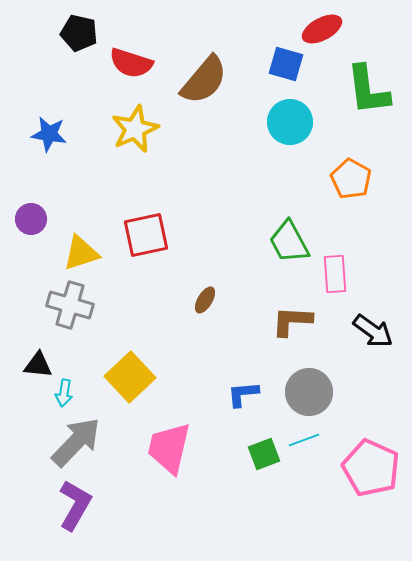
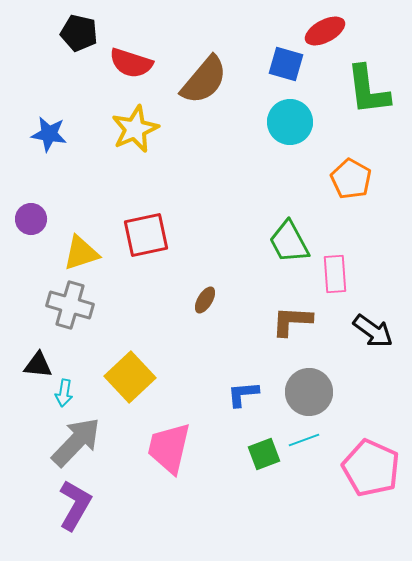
red ellipse: moved 3 px right, 2 px down
